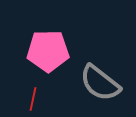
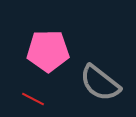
red line: rotated 75 degrees counterclockwise
